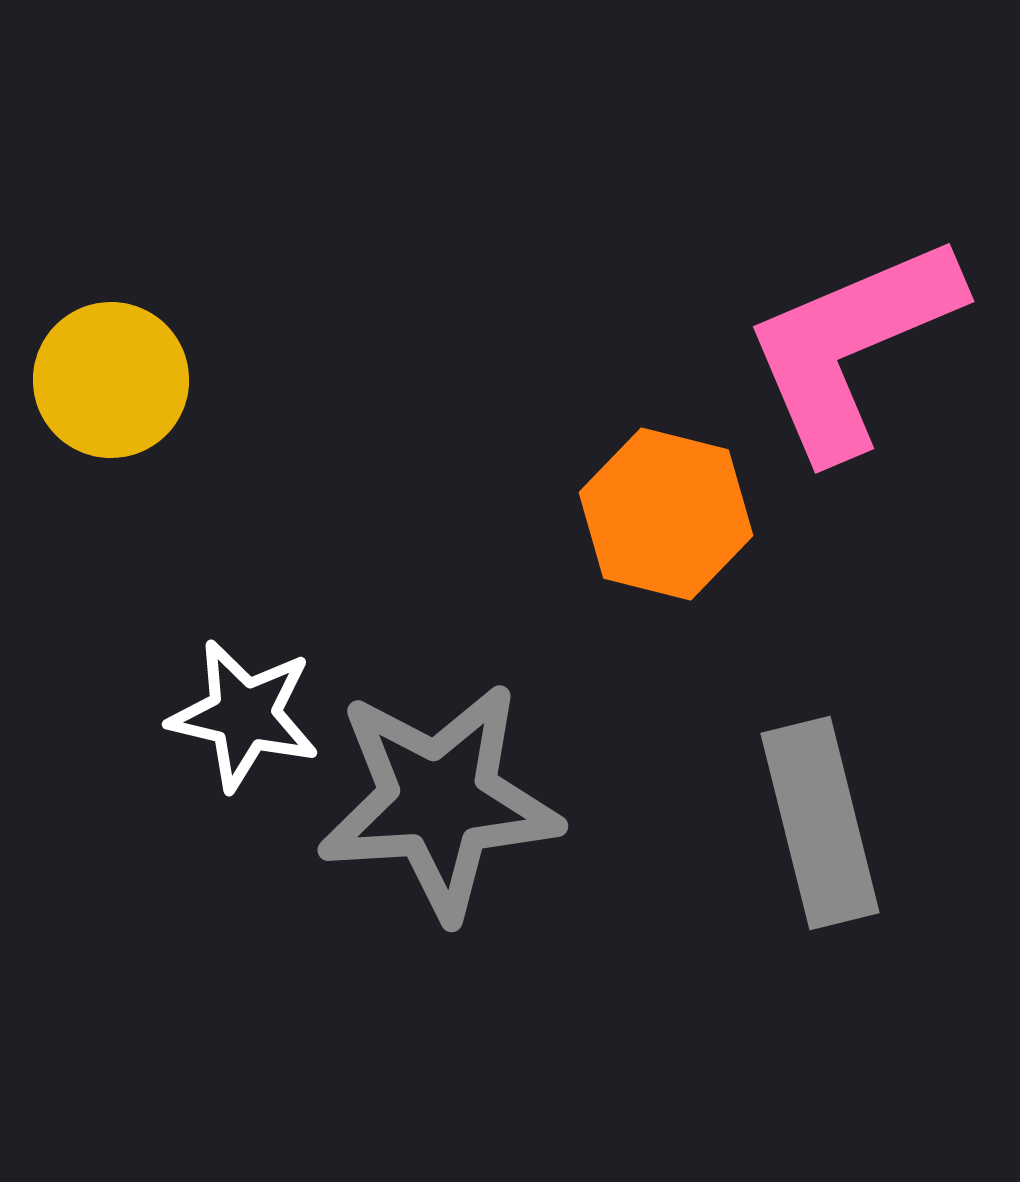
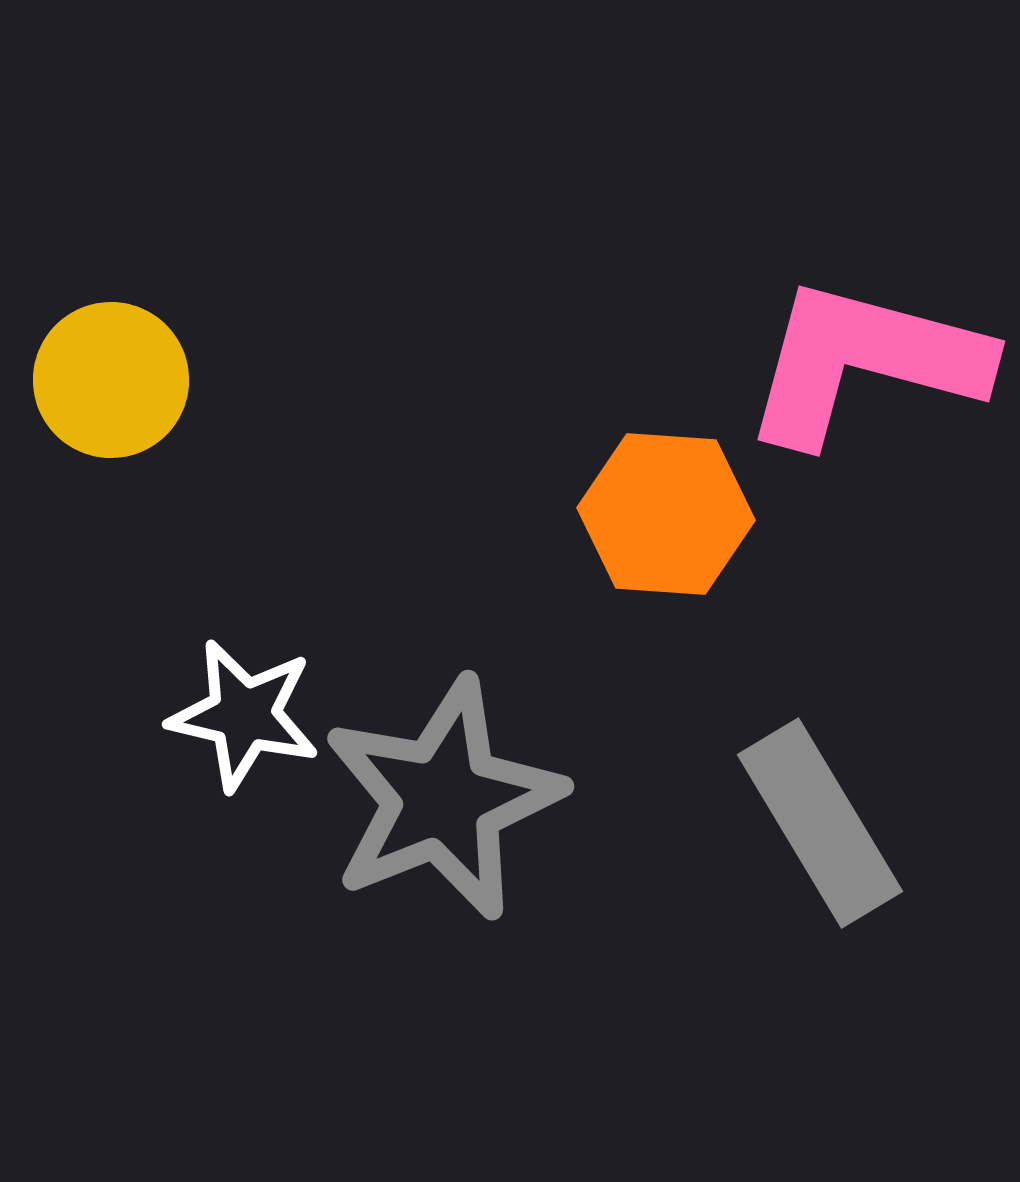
pink L-shape: moved 13 px right, 16 px down; rotated 38 degrees clockwise
orange hexagon: rotated 10 degrees counterclockwise
gray star: moved 4 px right, 2 px up; rotated 18 degrees counterclockwise
gray rectangle: rotated 17 degrees counterclockwise
